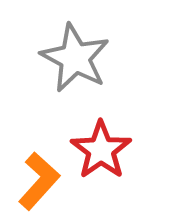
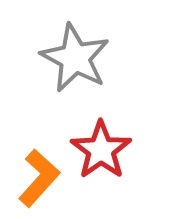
orange L-shape: moved 3 px up
